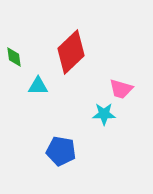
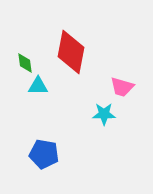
red diamond: rotated 36 degrees counterclockwise
green diamond: moved 11 px right, 6 px down
pink trapezoid: moved 1 px right, 2 px up
blue pentagon: moved 17 px left, 3 px down
